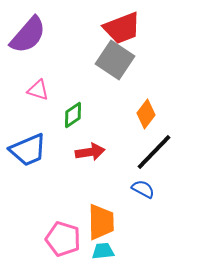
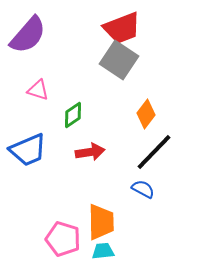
gray square: moved 4 px right
